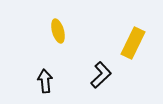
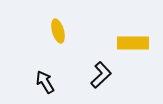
yellow rectangle: rotated 64 degrees clockwise
black arrow: moved 1 px down; rotated 25 degrees counterclockwise
